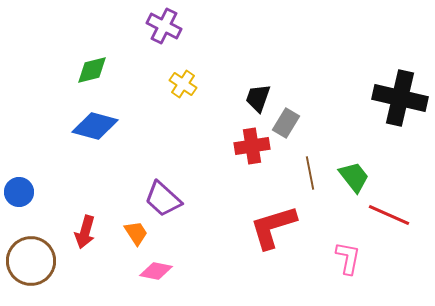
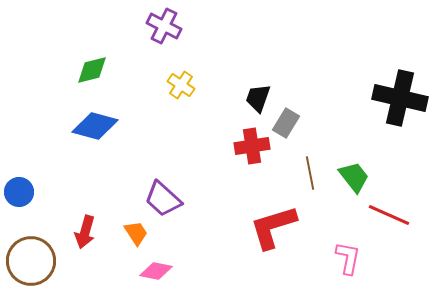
yellow cross: moved 2 px left, 1 px down
